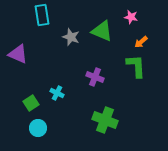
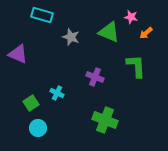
cyan rectangle: rotated 65 degrees counterclockwise
green triangle: moved 7 px right, 1 px down
orange arrow: moved 5 px right, 9 px up
